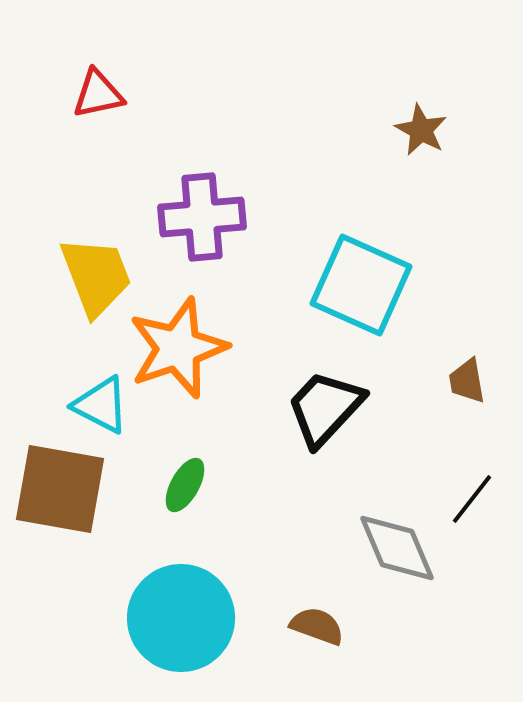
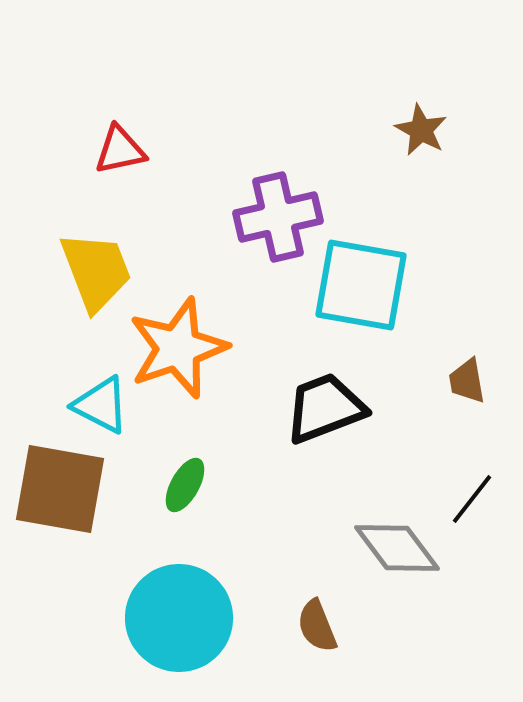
red triangle: moved 22 px right, 56 px down
purple cross: moved 76 px right; rotated 8 degrees counterclockwise
yellow trapezoid: moved 5 px up
cyan square: rotated 14 degrees counterclockwise
black trapezoid: rotated 26 degrees clockwise
gray diamond: rotated 14 degrees counterclockwise
cyan circle: moved 2 px left
brown semicircle: rotated 132 degrees counterclockwise
